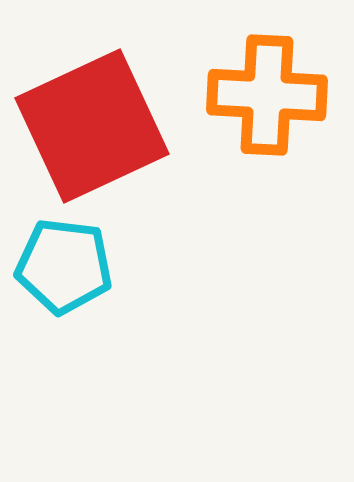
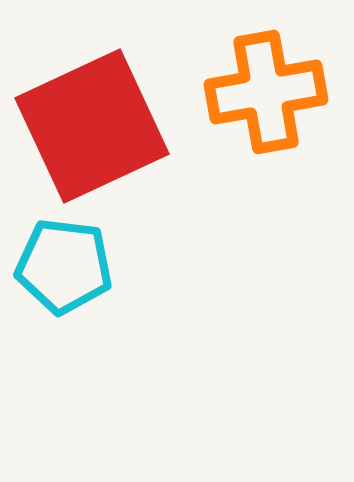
orange cross: moved 1 px left, 3 px up; rotated 13 degrees counterclockwise
